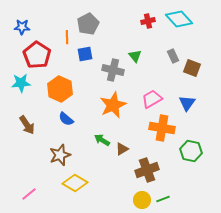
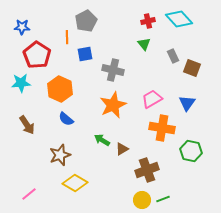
gray pentagon: moved 2 px left, 3 px up
green triangle: moved 9 px right, 12 px up
